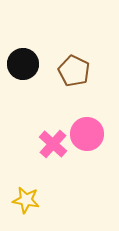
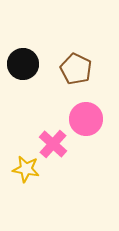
brown pentagon: moved 2 px right, 2 px up
pink circle: moved 1 px left, 15 px up
yellow star: moved 31 px up
